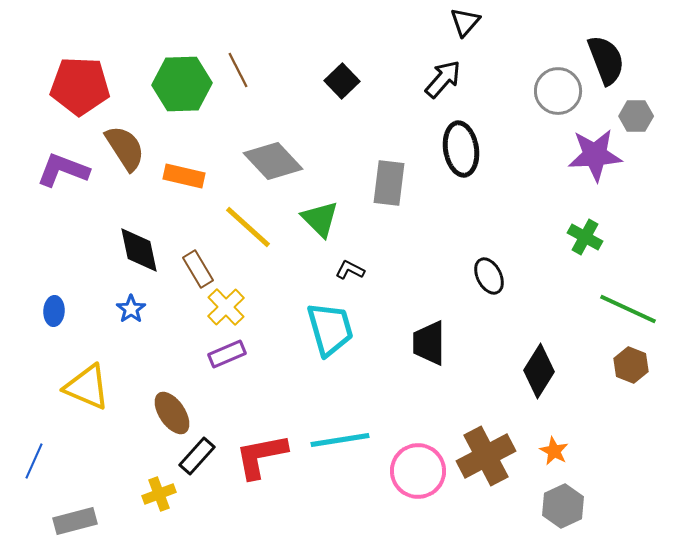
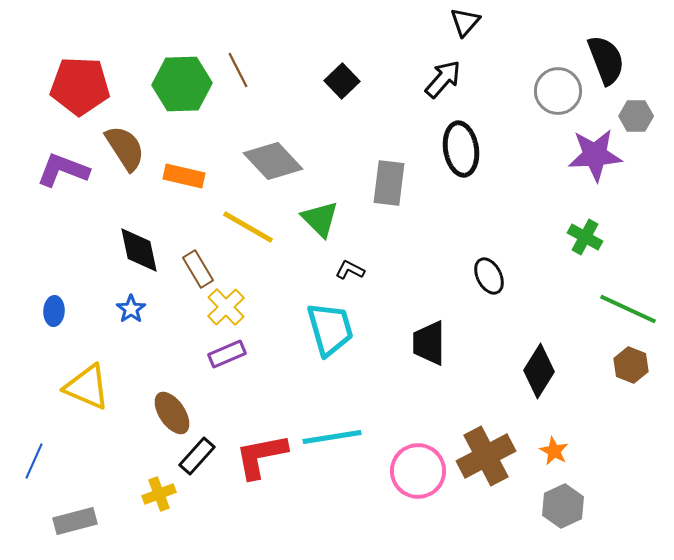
yellow line at (248, 227): rotated 12 degrees counterclockwise
cyan line at (340, 440): moved 8 px left, 3 px up
